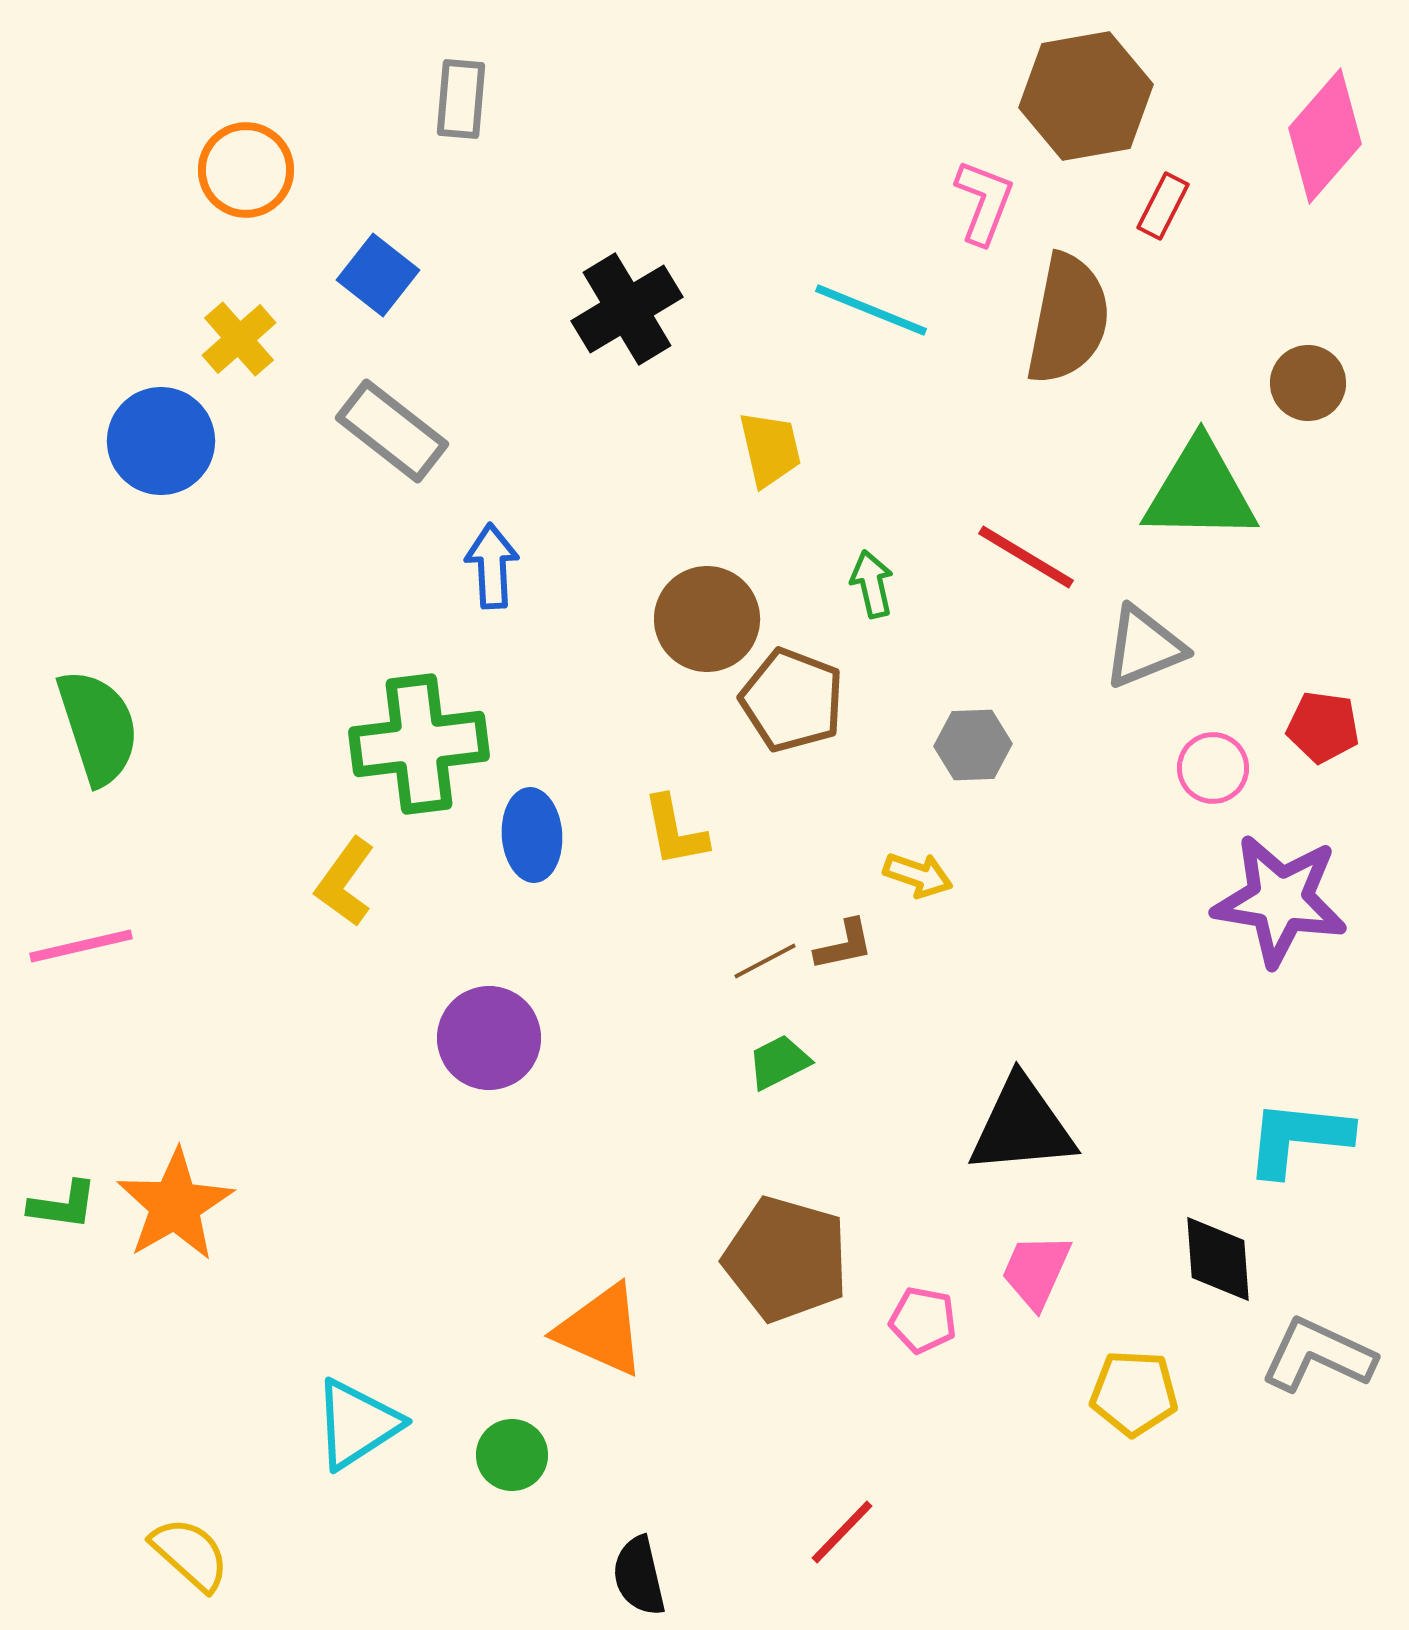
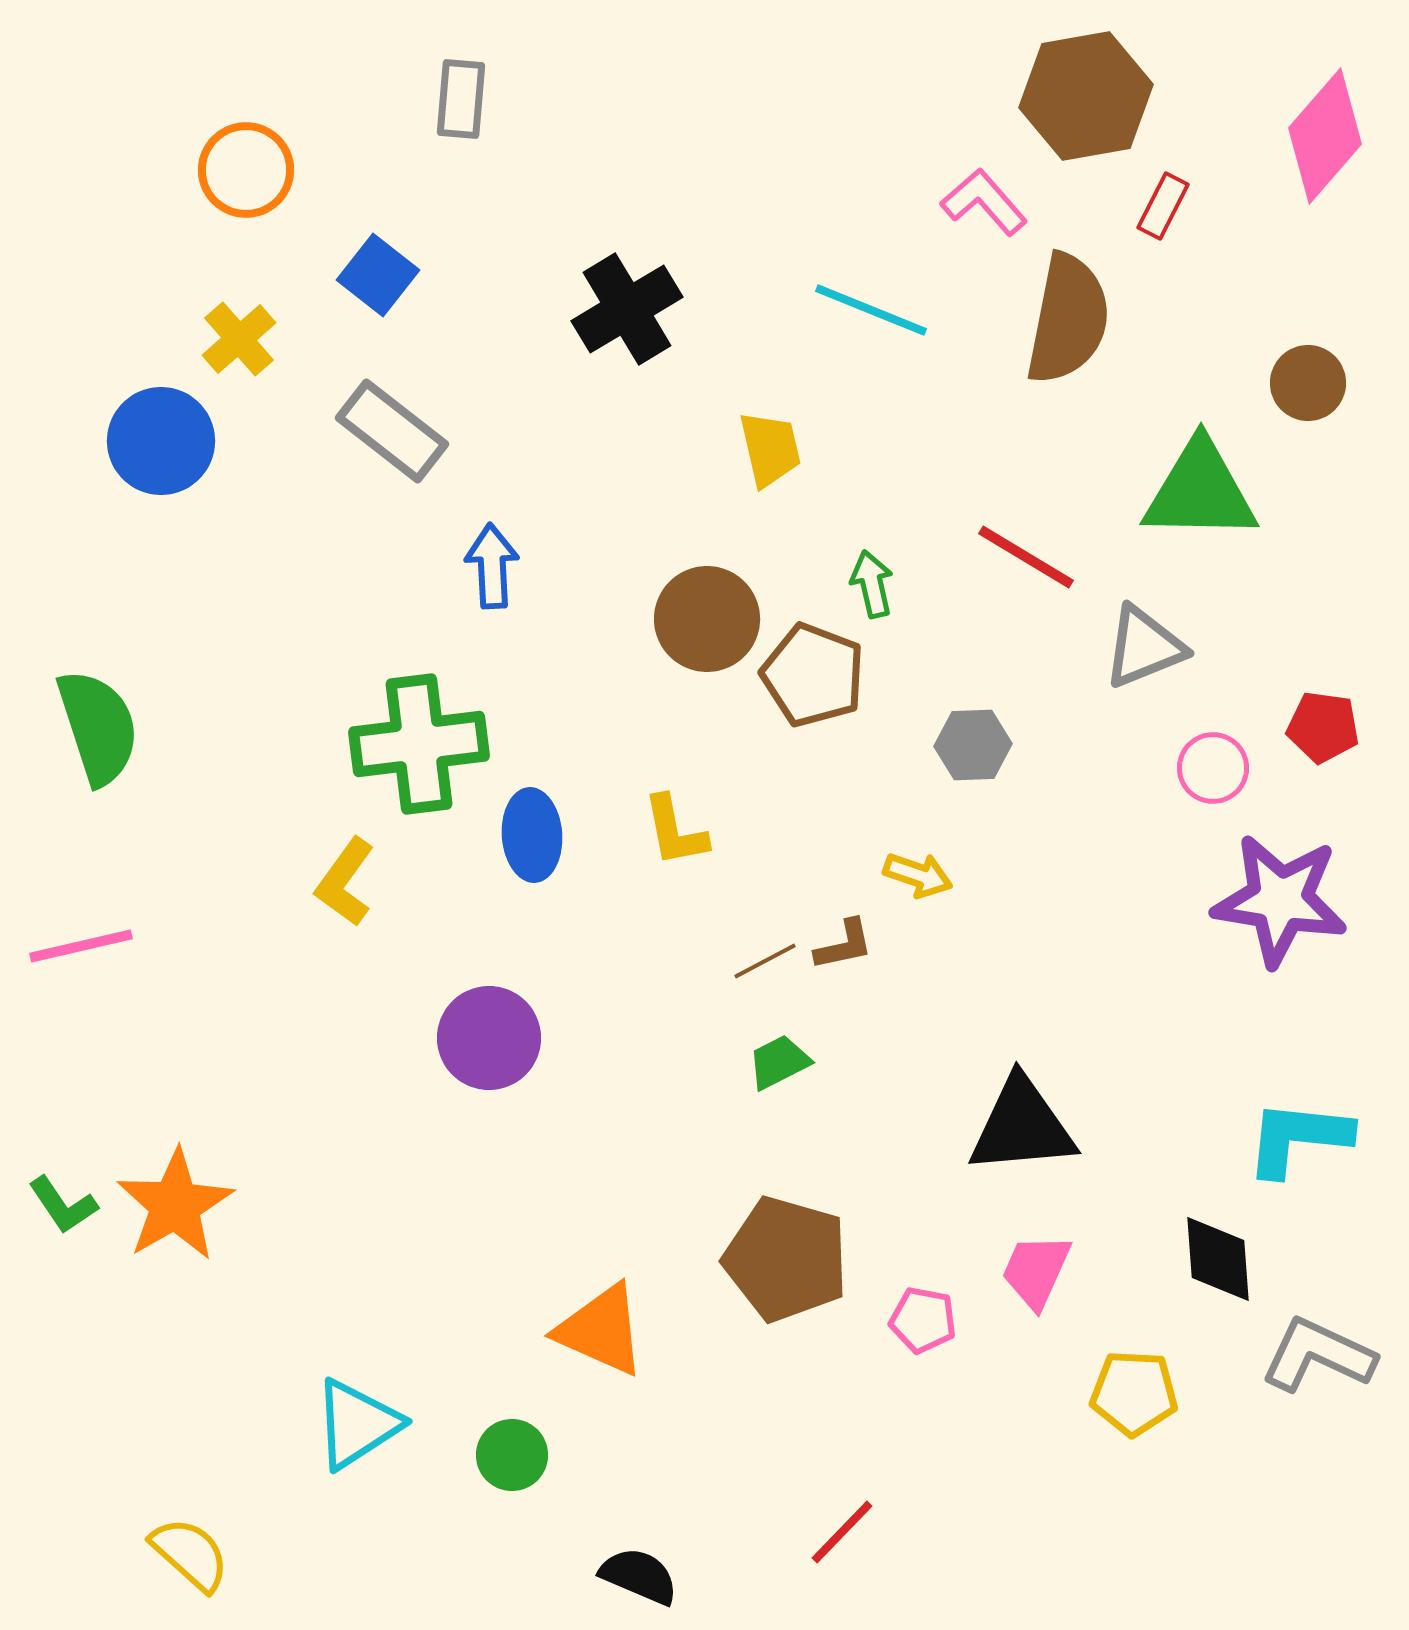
pink L-shape at (984, 202): rotated 62 degrees counterclockwise
brown pentagon at (792, 700): moved 21 px right, 25 px up
green L-shape at (63, 1205): rotated 48 degrees clockwise
black semicircle at (639, 1576): rotated 126 degrees clockwise
